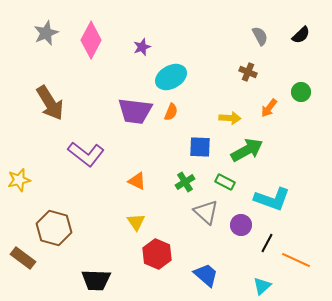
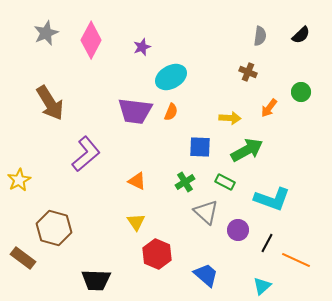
gray semicircle: rotated 36 degrees clockwise
purple L-shape: rotated 78 degrees counterclockwise
yellow star: rotated 15 degrees counterclockwise
purple circle: moved 3 px left, 5 px down
